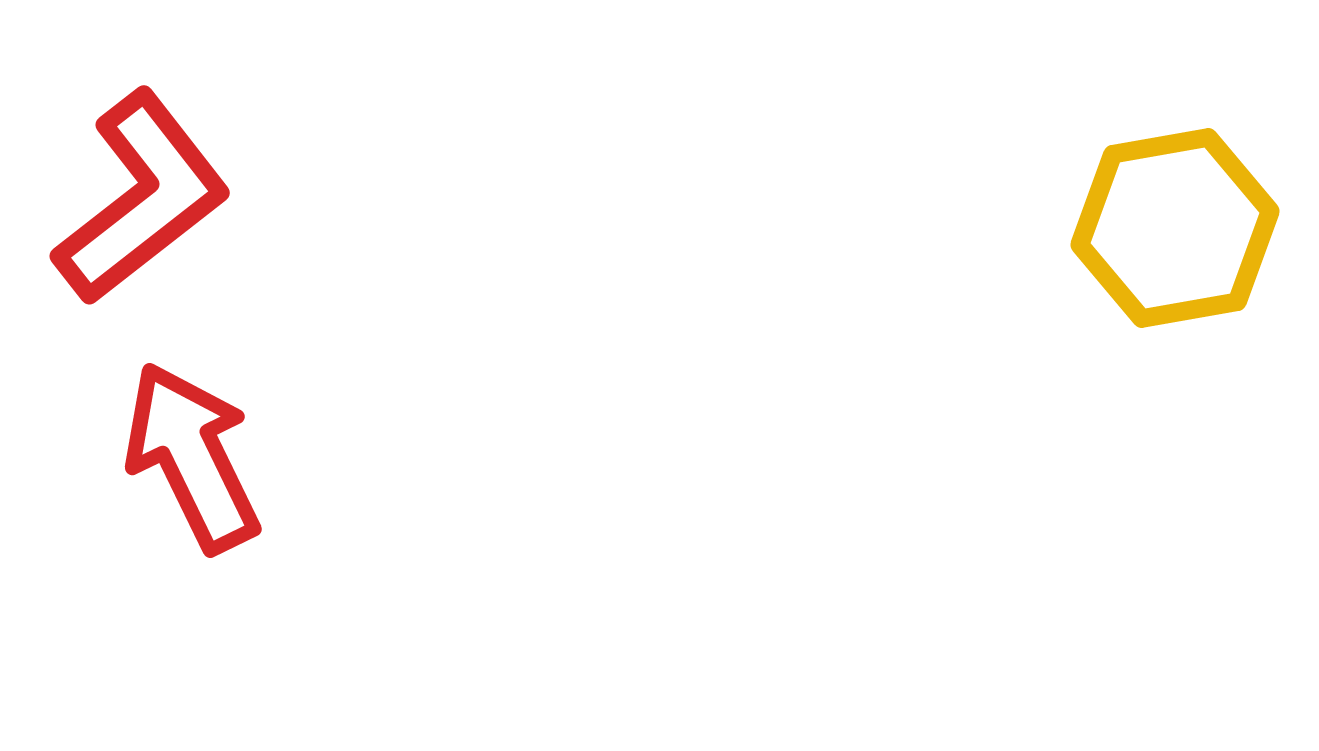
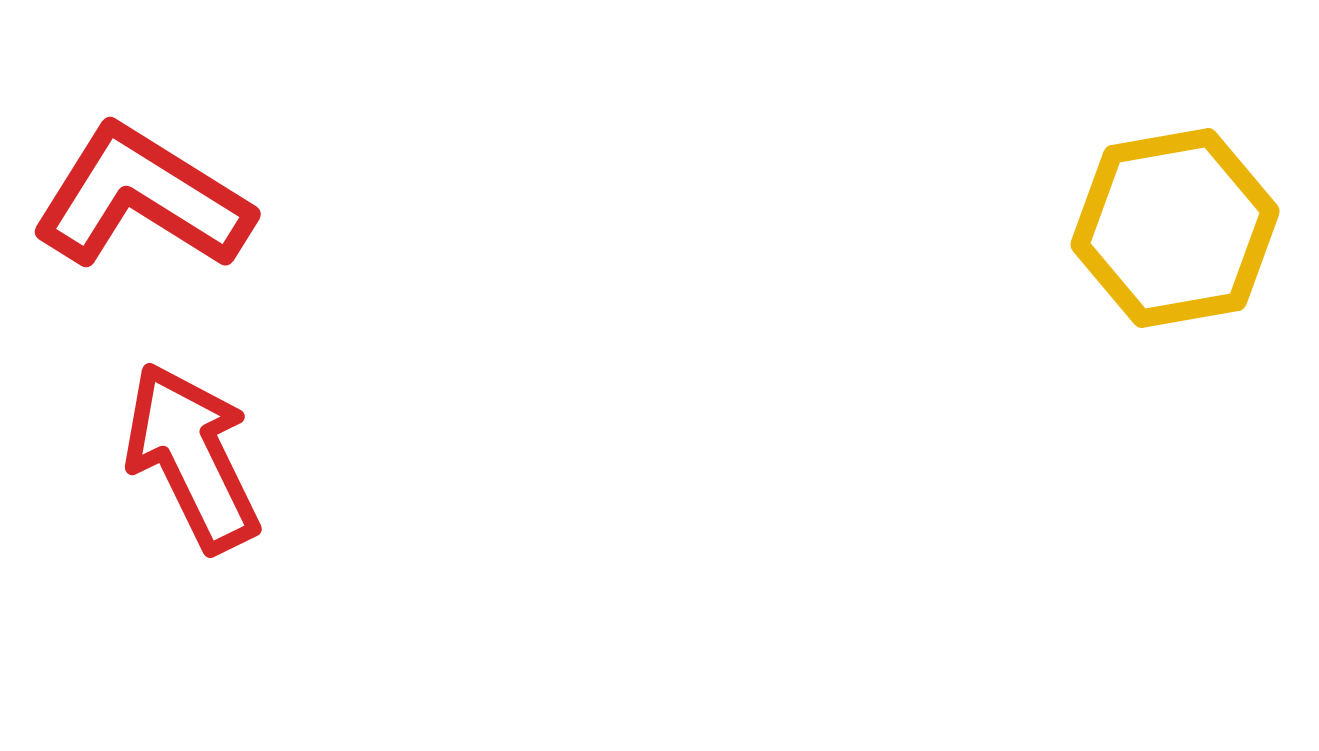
red L-shape: rotated 110 degrees counterclockwise
